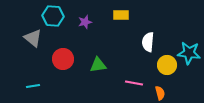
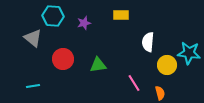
purple star: moved 1 px left, 1 px down
pink line: rotated 48 degrees clockwise
